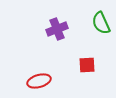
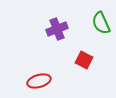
red square: moved 3 px left, 5 px up; rotated 30 degrees clockwise
